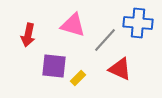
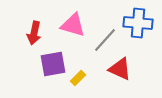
red arrow: moved 6 px right, 2 px up
purple square: moved 1 px left, 2 px up; rotated 16 degrees counterclockwise
